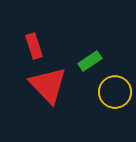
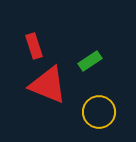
red triangle: rotated 24 degrees counterclockwise
yellow circle: moved 16 px left, 20 px down
